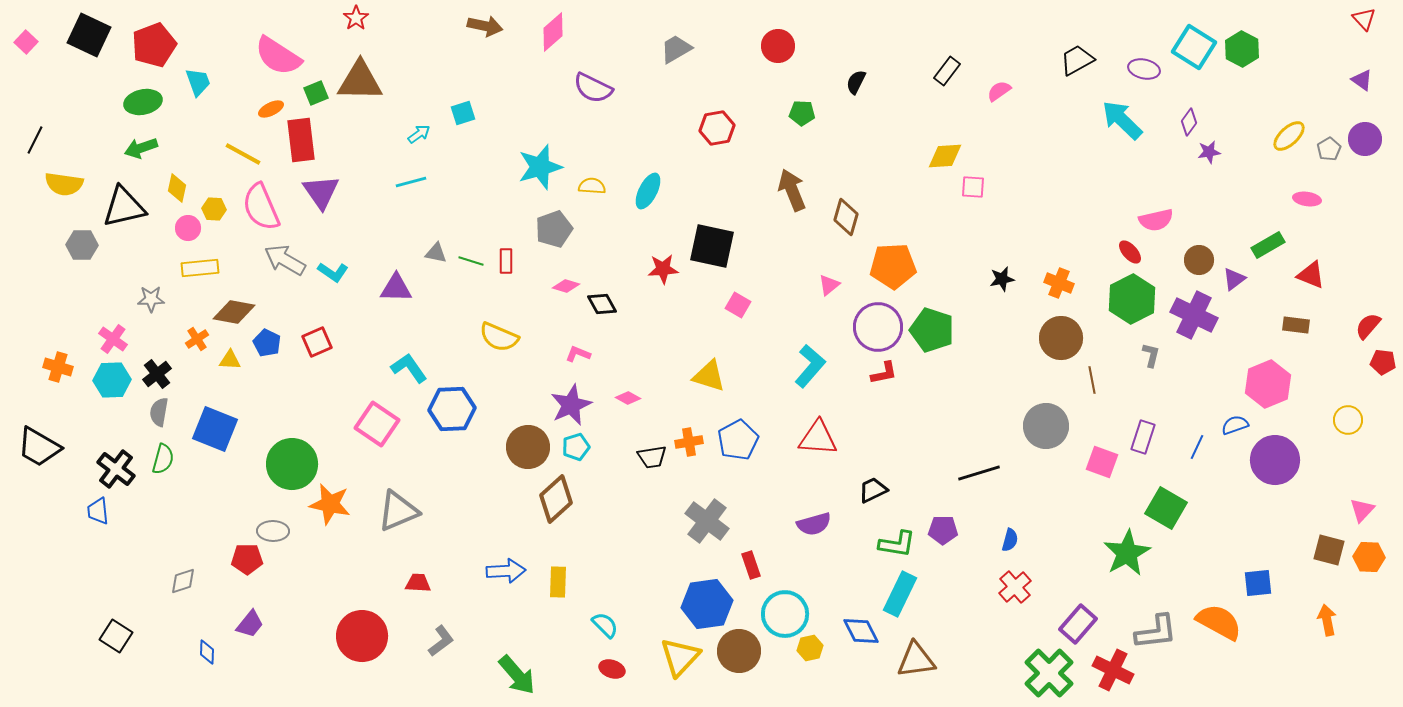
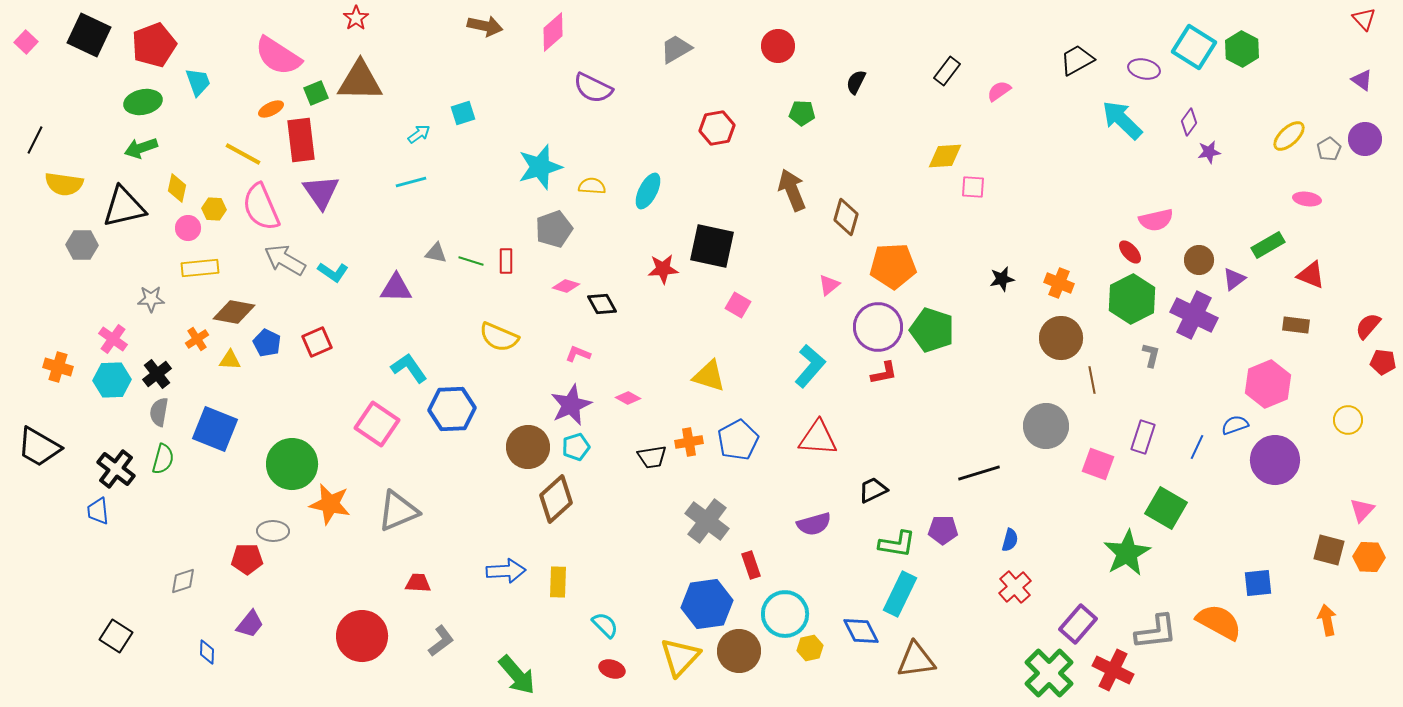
pink square at (1102, 462): moved 4 px left, 2 px down
